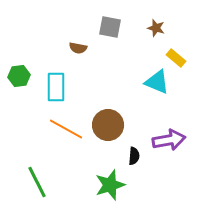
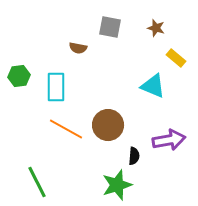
cyan triangle: moved 4 px left, 4 px down
green star: moved 7 px right
